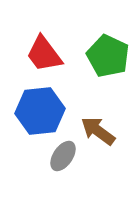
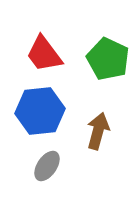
green pentagon: moved 3 px down
brown arrow: rotated 69 degrees clockwise
gray ellipse: moved 16 px left, 10 px down
